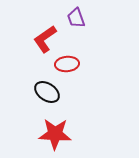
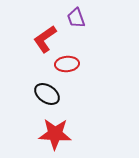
black ellipse: moved 2 px down
